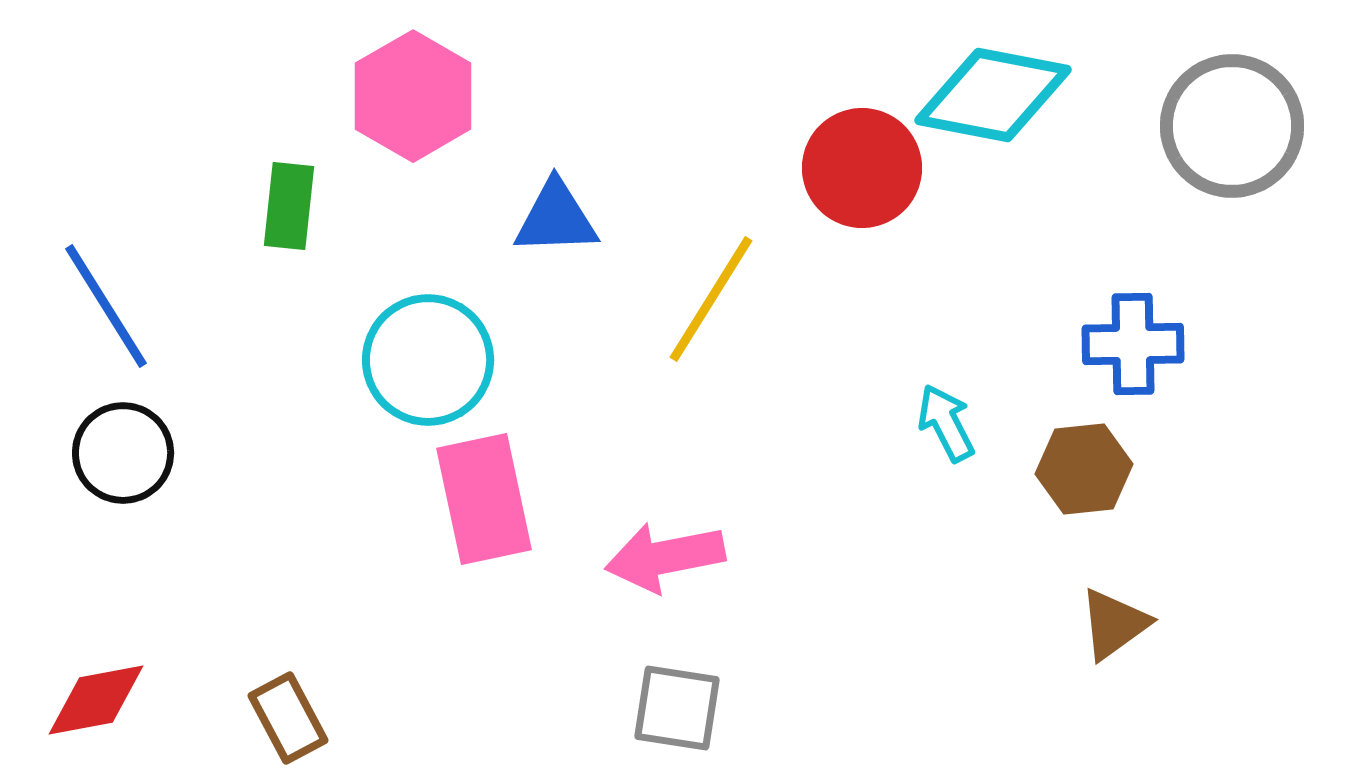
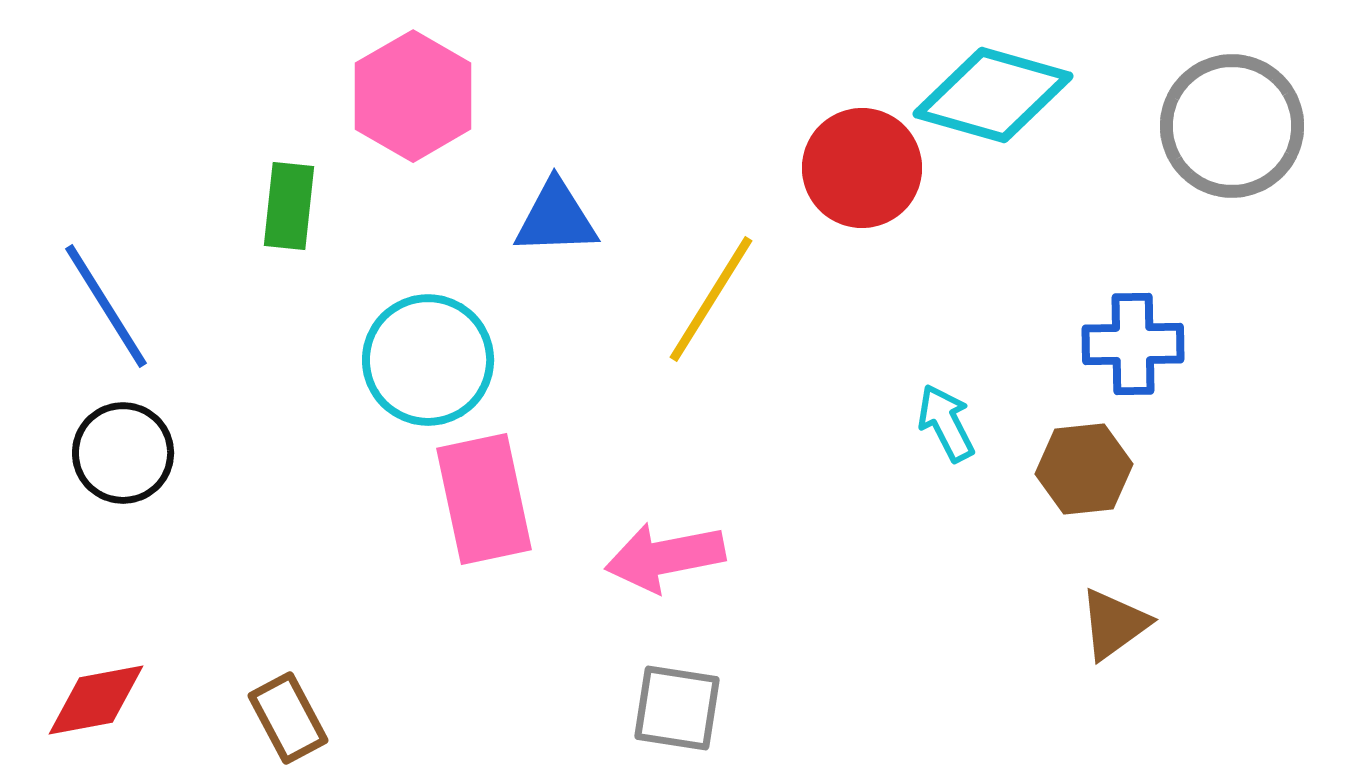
cyan diamond: rotated 5 degrees clockwise
